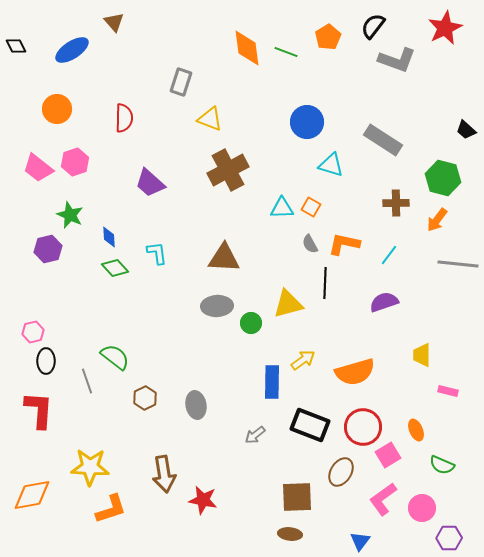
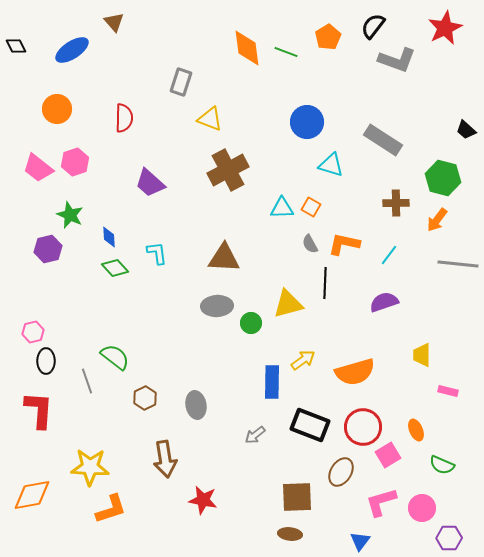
brown arrow at (164, 474): moved 1 px right, 15 px up
pink L-shape at (383, 499): moved 2 px left, 3 px down; rotated 20 degrees clockwise
